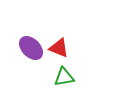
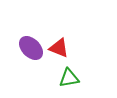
green triangle: moved 5 px right, 1 px down
